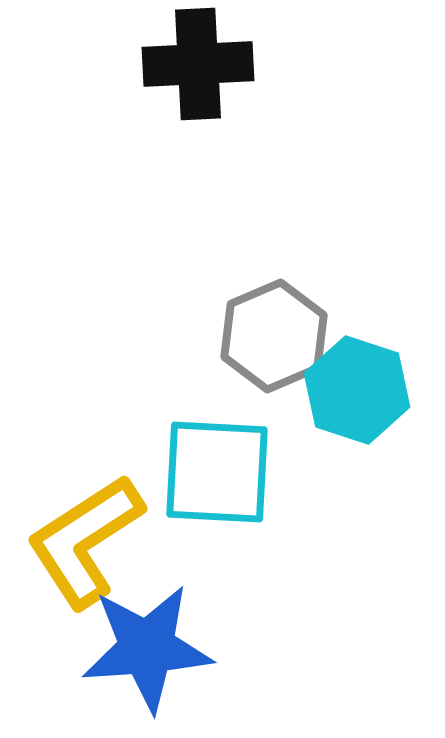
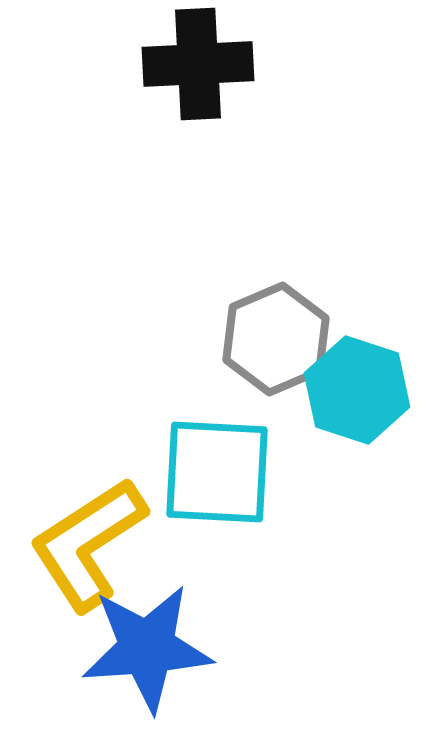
gray hexagon: moved 2 px right, 3 px down
yellow L-shape: moved 3 px right, 3 px down
